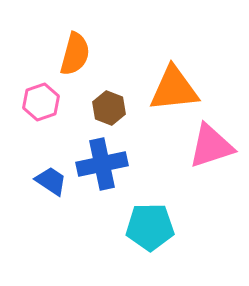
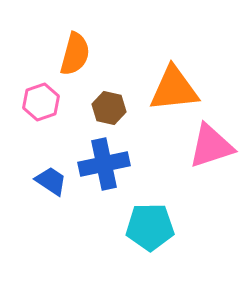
brown hexagon: rotated 8 degrees counterclockwise
blue cross: moved 2 px right
